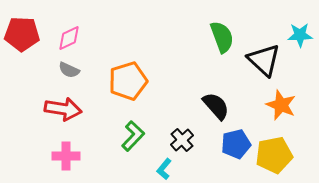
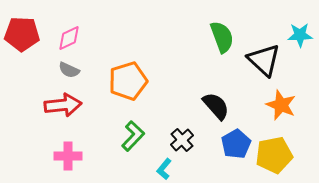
red arrow: moved 4 px up; rotated 15 degrees counterclockwise
blue pentagon: rotated 16 degrees counterclockwise
pink cross: moved 2 px right
